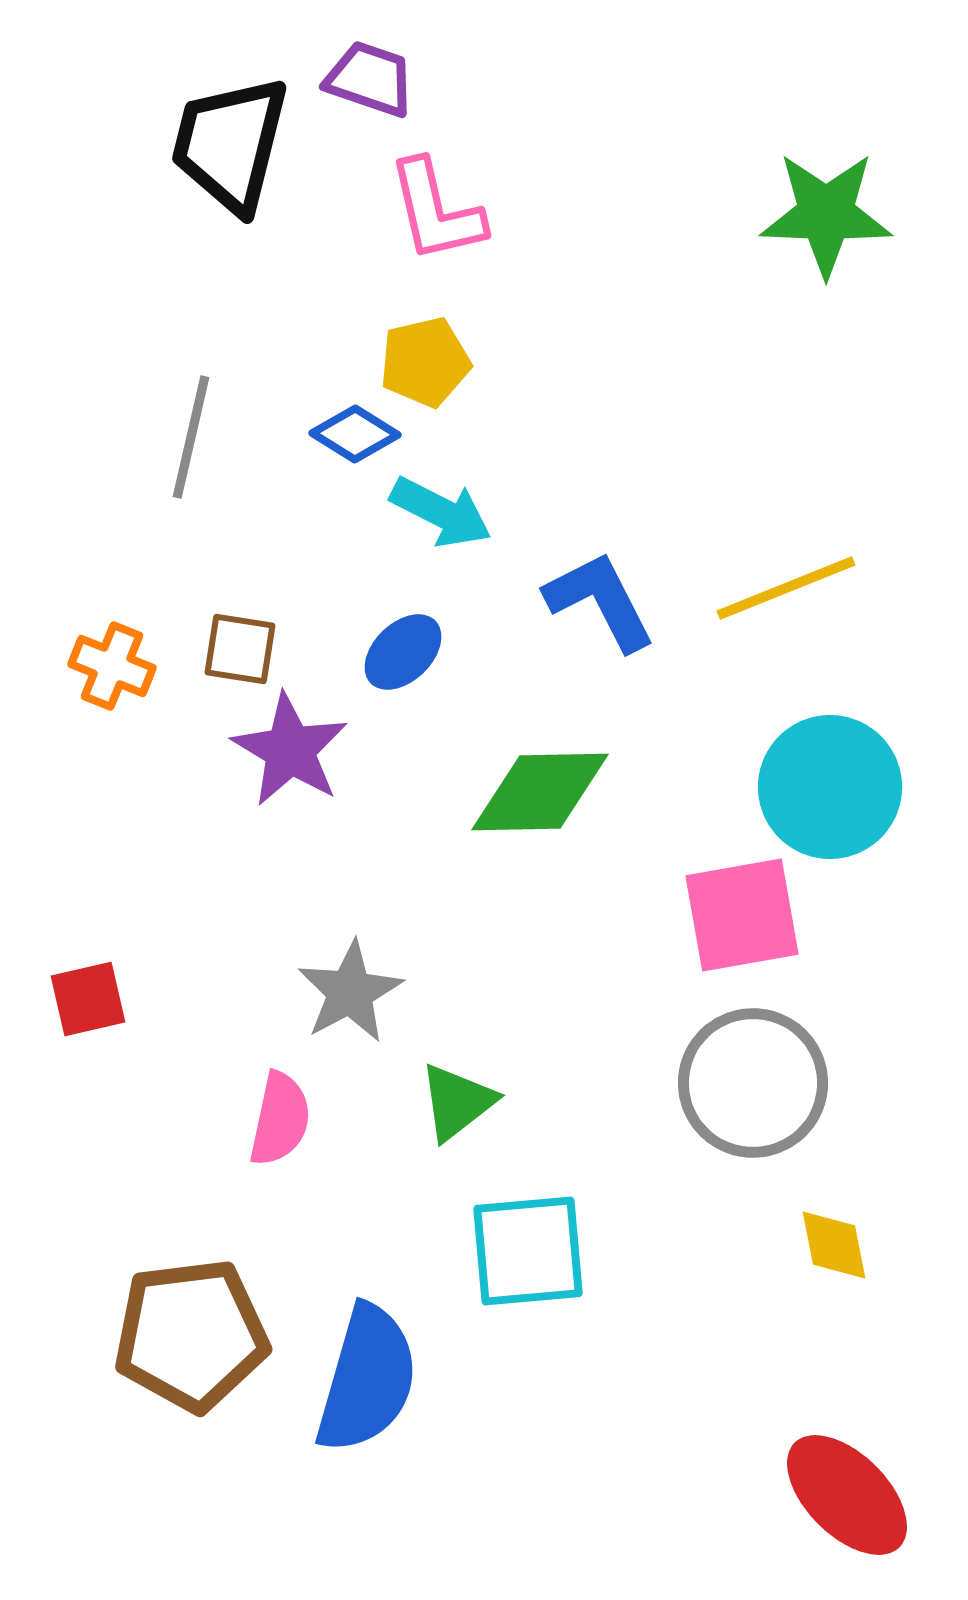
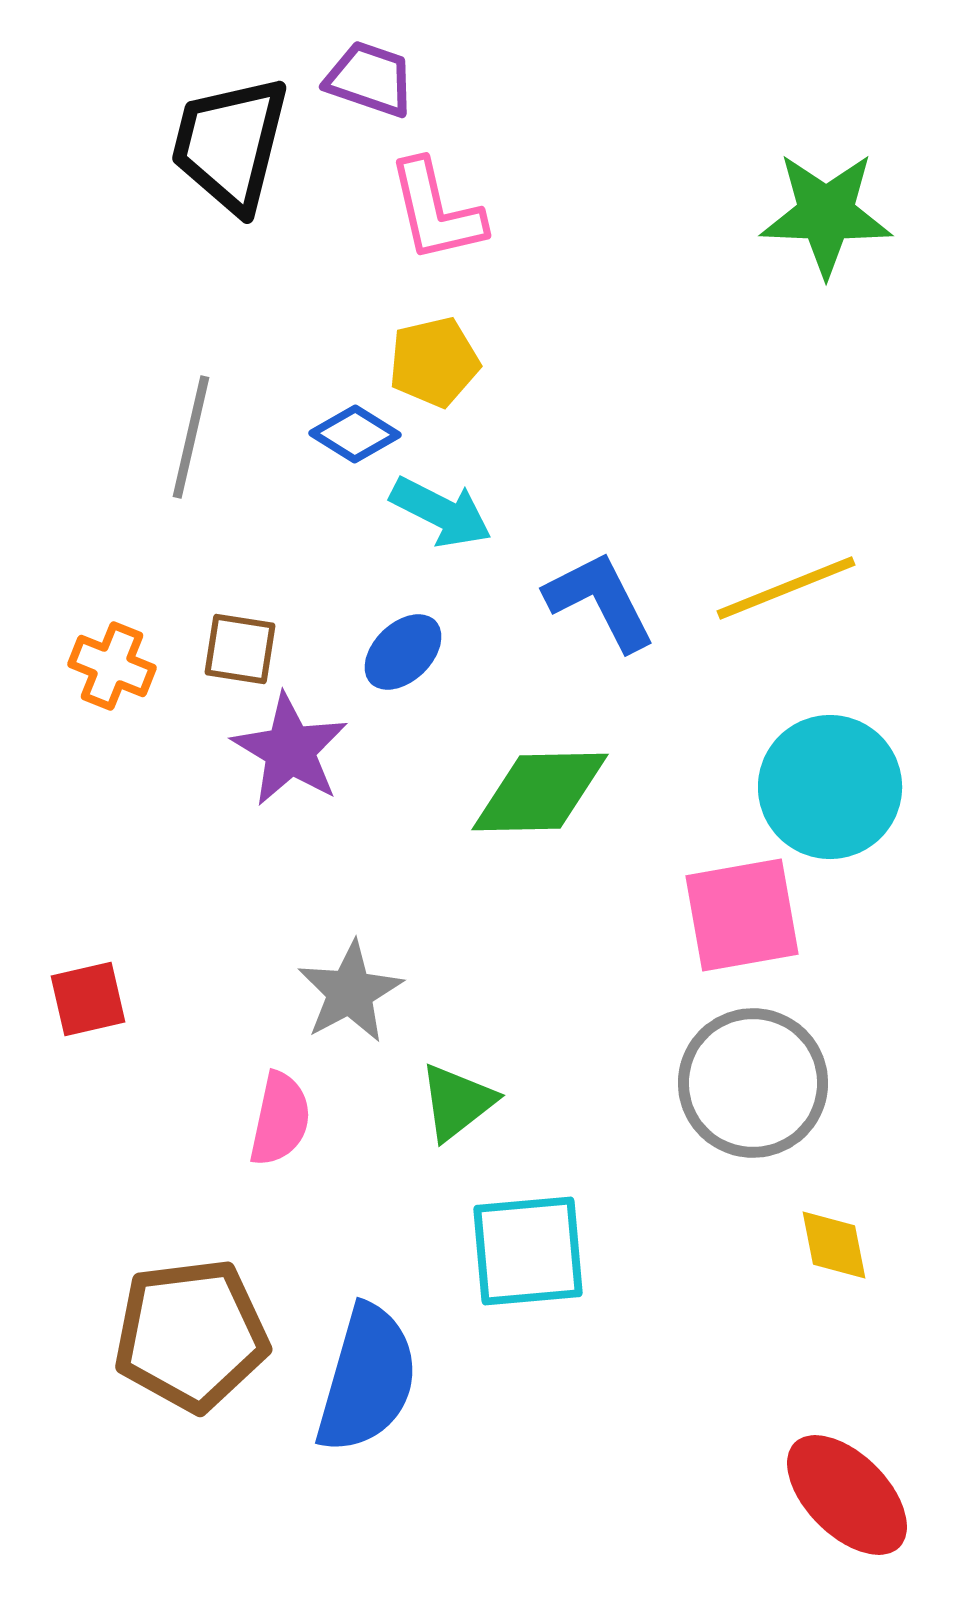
yellow pentagon: moved 9 px right
